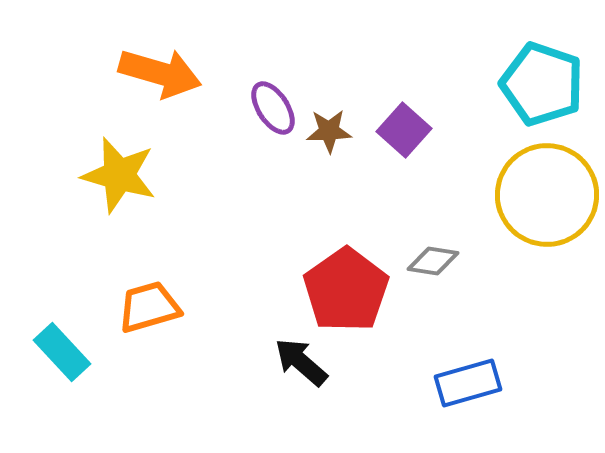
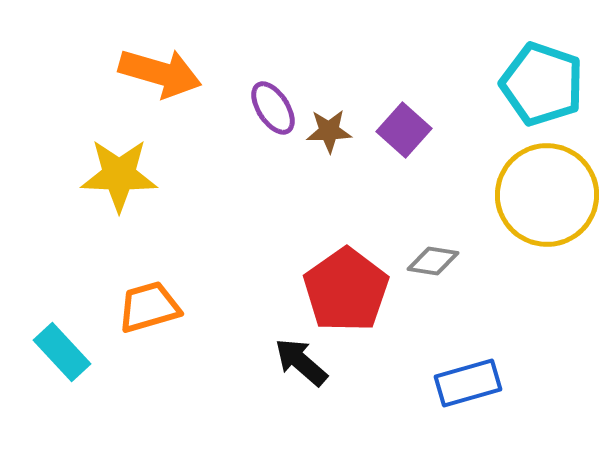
yellow star: rotated 14 degrees counterclockwise
